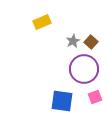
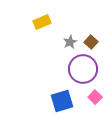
gray star: moved 3 px left, 1 px down
purple circle: moved 1 px left
pink square: rotated 24 degrees counterclockwise
blue square: rotated 25 degrees counterclockwise
